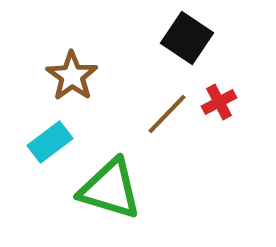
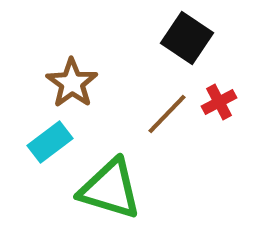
brown star: moved 7 px down
